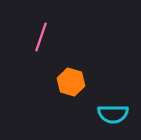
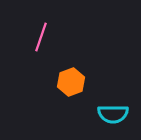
orange hexagon: rotated 24 degrees clockwise
